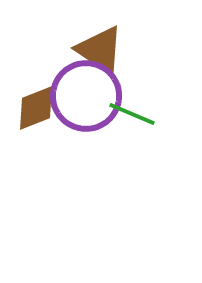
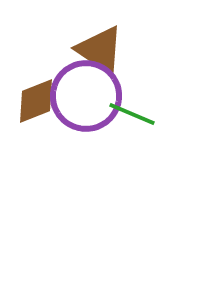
brown diamond: moved 7 px up
